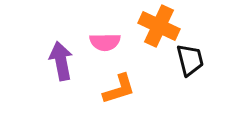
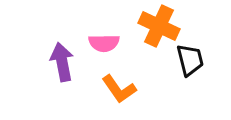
pink semicircle: moved 1 px left, 1 px down
purple arrow: moved 1 px right, 1 px down
orange L-shape: rotated 72 degrees clockwise
